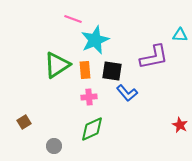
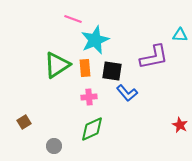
orange rectangle: moved 2 px up
